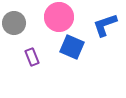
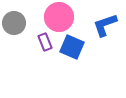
purple rectangle: moved 13 px right, 15 px up
